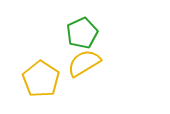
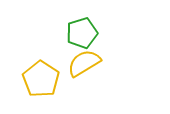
green pentagon: rotated 8 degrees clockwise
